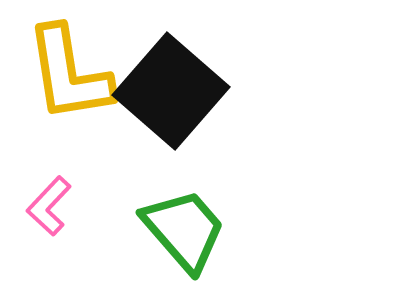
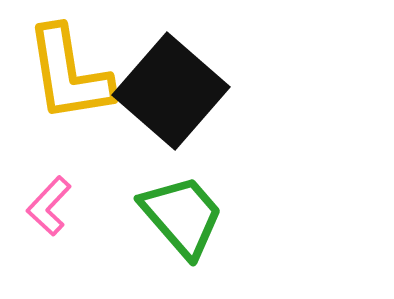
green trapezoid: moved 2 px left, 14 px up
